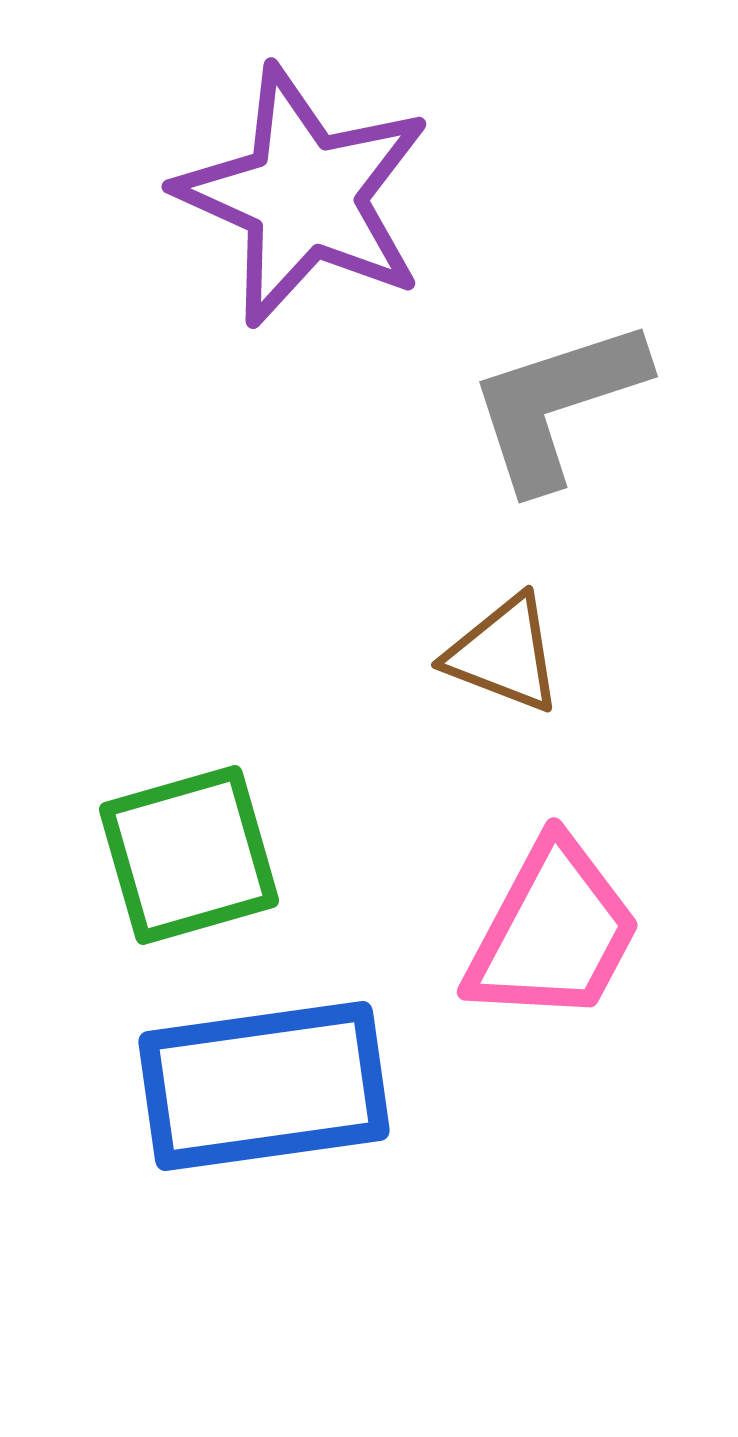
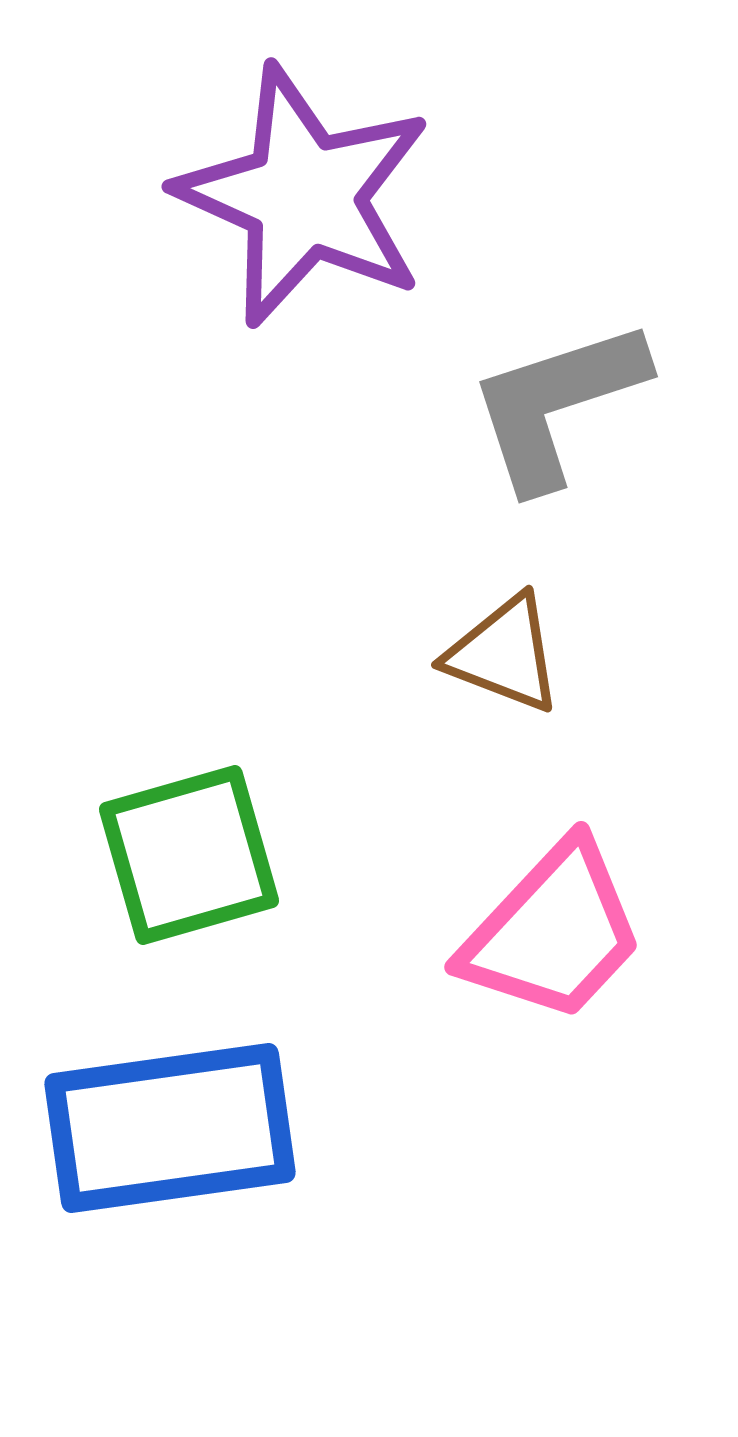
pink trapezoid: rotated 15 degrees clockwise
blue rectangle: moved 94 px left, 42 px down
